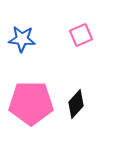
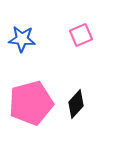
pink pentagon: rotated 15 degrees counterclockwise
